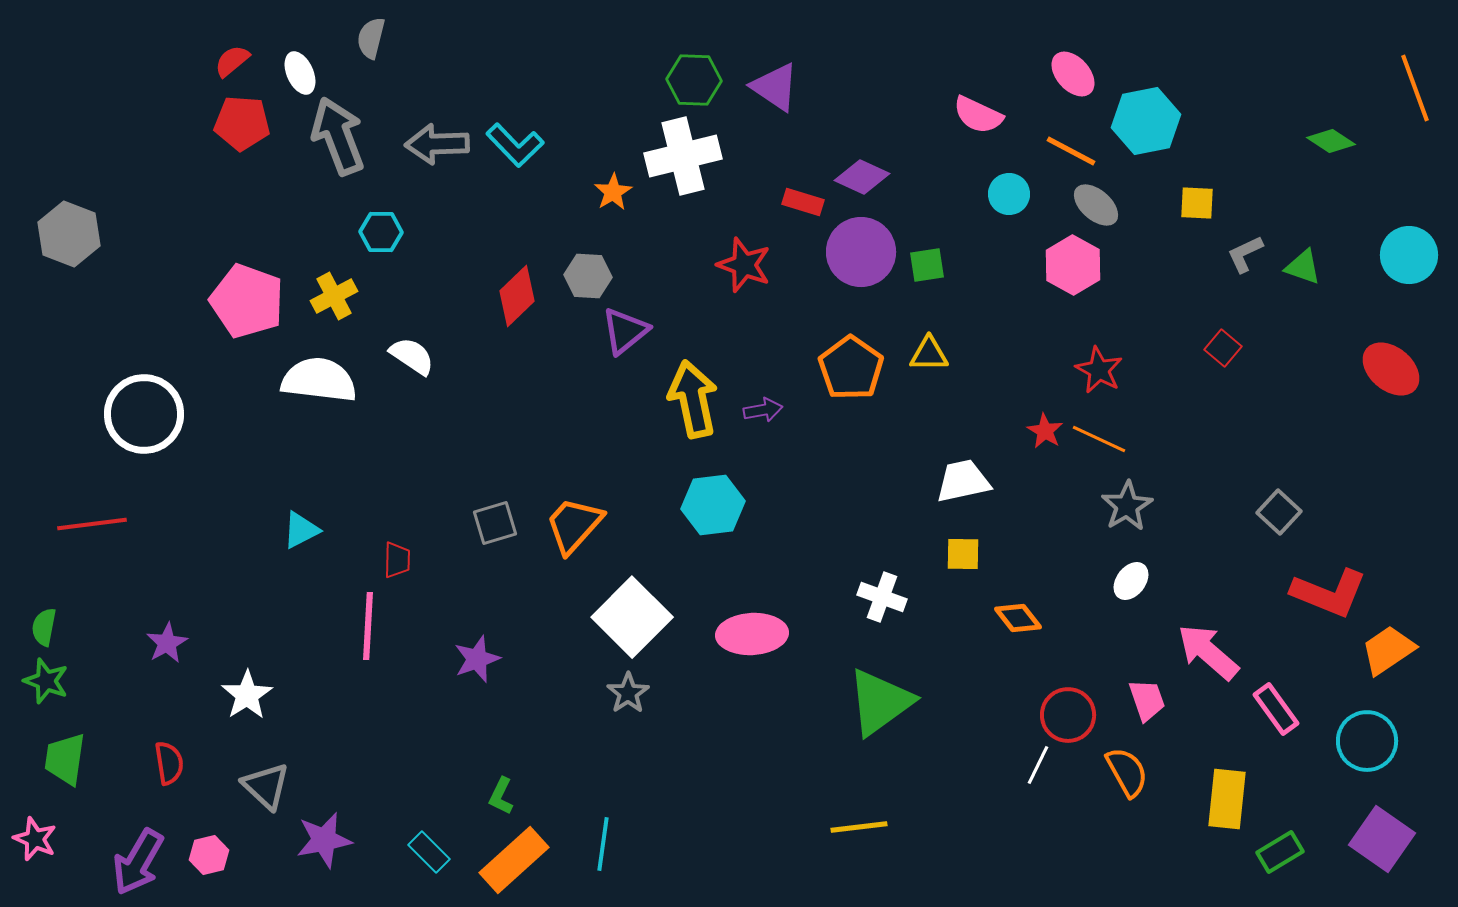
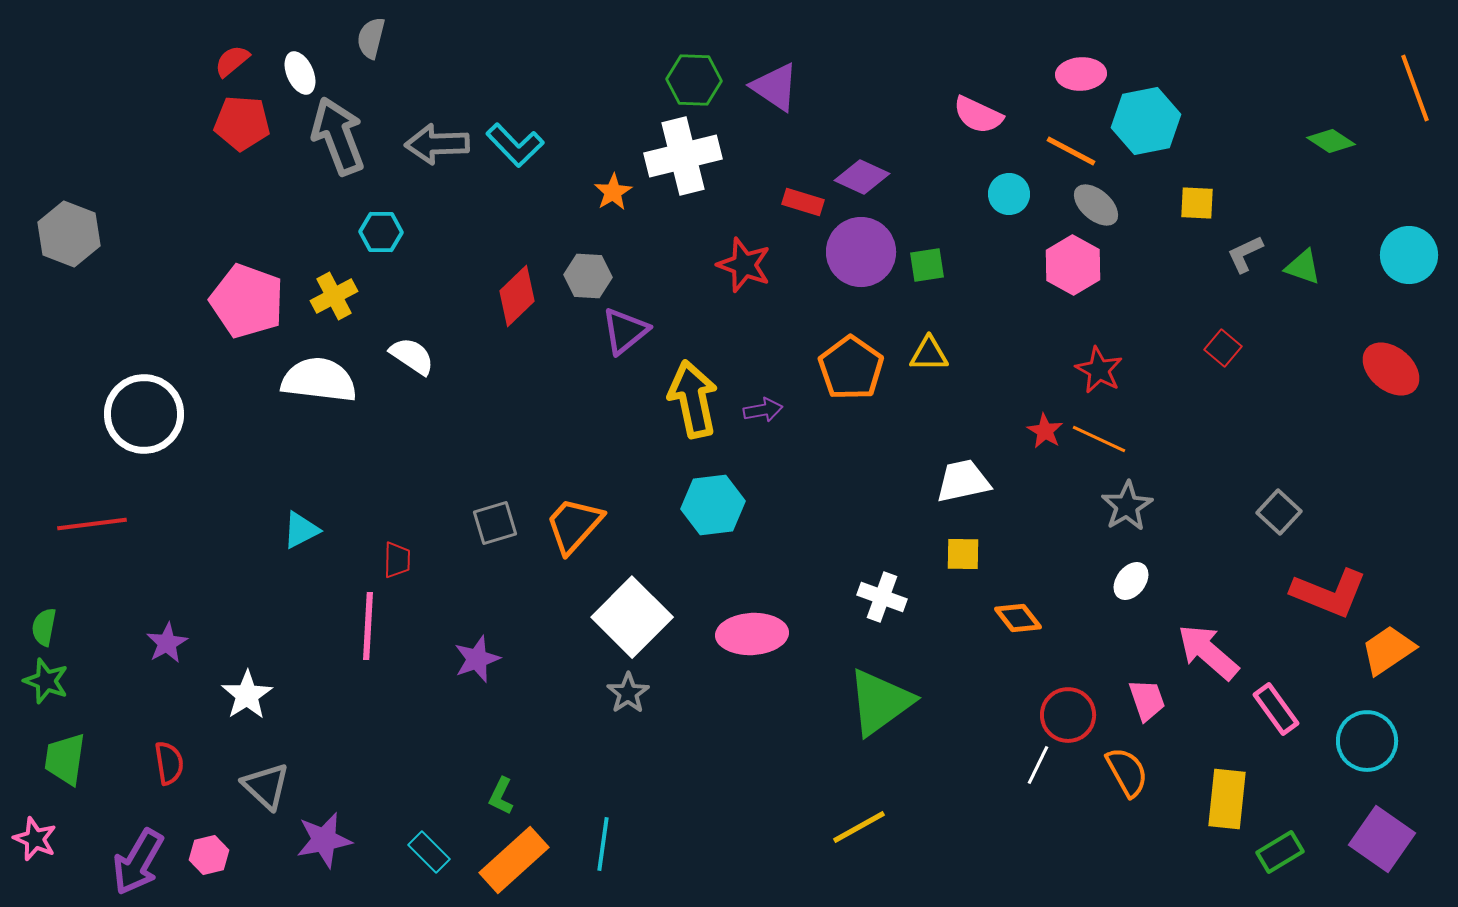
pink ellipse at (1073, 74): moved 8 px right; rotated 51 degrees counterclockwise
yellow line at (859, 827): rotated 22 degrees counterclockwise
